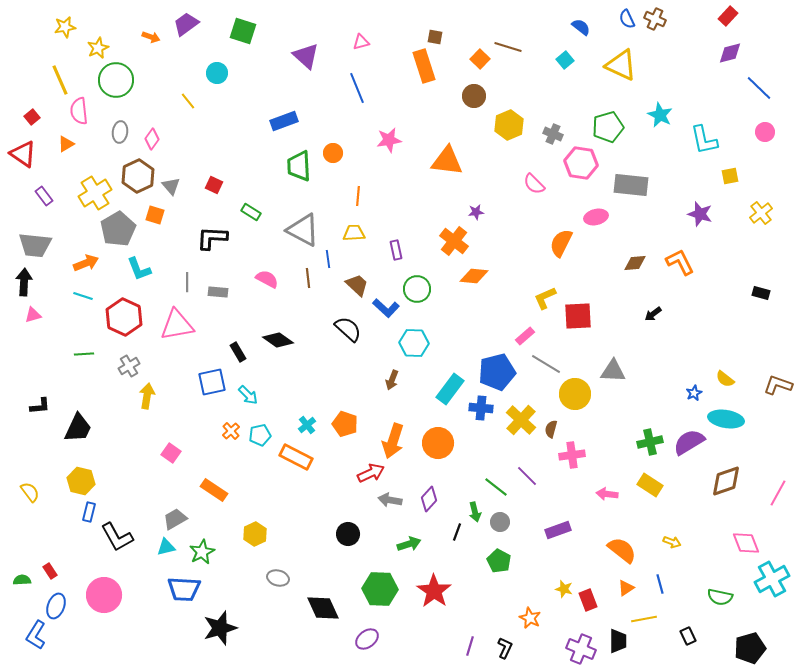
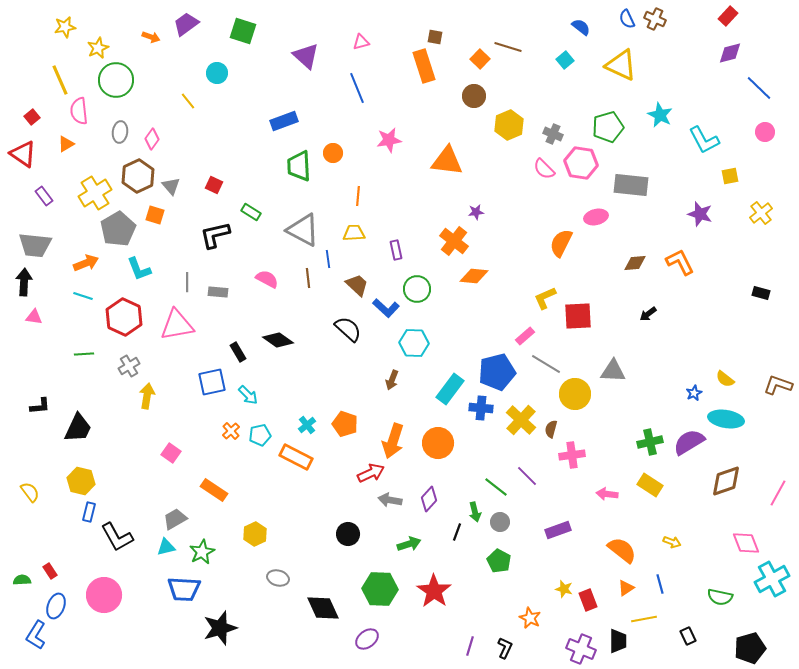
cyan L-shape at (704, 140): rotated 16 degrees counterclockwise
pink semicircle at (534, 184): moved 10 px right, 15 px up
black L-shape at (212, 238): moved 3 px right, 3 px up; rotated 16 degrees counterclockwise
black arrow at (653, 314): moved 5 px left
pink triangle at (33, 315): moved 1 px right, 2 px down; rotated 24 degrees clockwise
